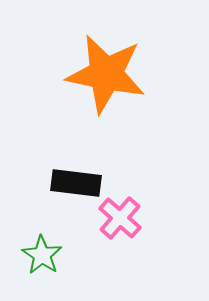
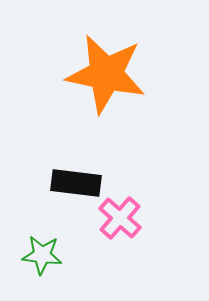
green star: rotated 27 degrees counterclockwise
